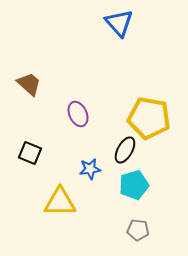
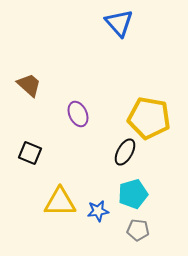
brown trapezoid: moved 1 px down
black ellipse: moved 2 px down
blue star: moved 8 px right, 42 px down
cyan pentagon: moved 1 px left, 9 px down
